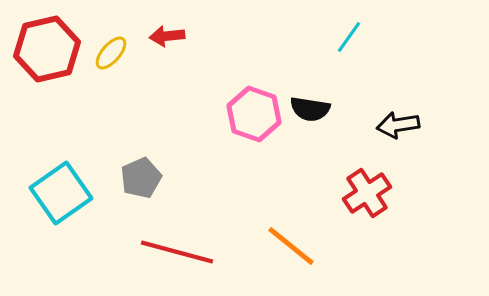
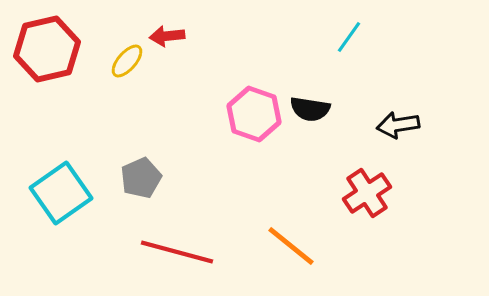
yellow ellipse: moved 16 px right, 8 px down
